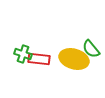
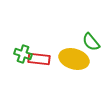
green semicircle: moved 7 px up
